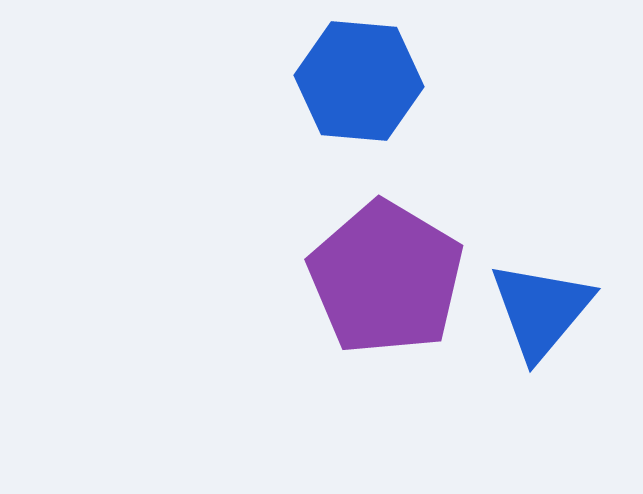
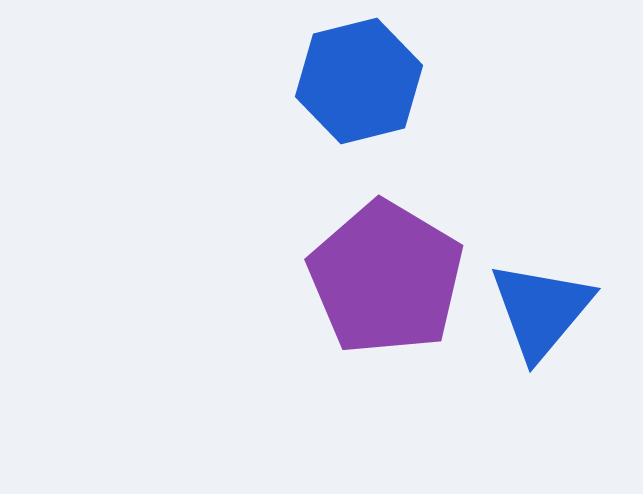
blue hexagon: rotated 19 degrees counterclockwise
